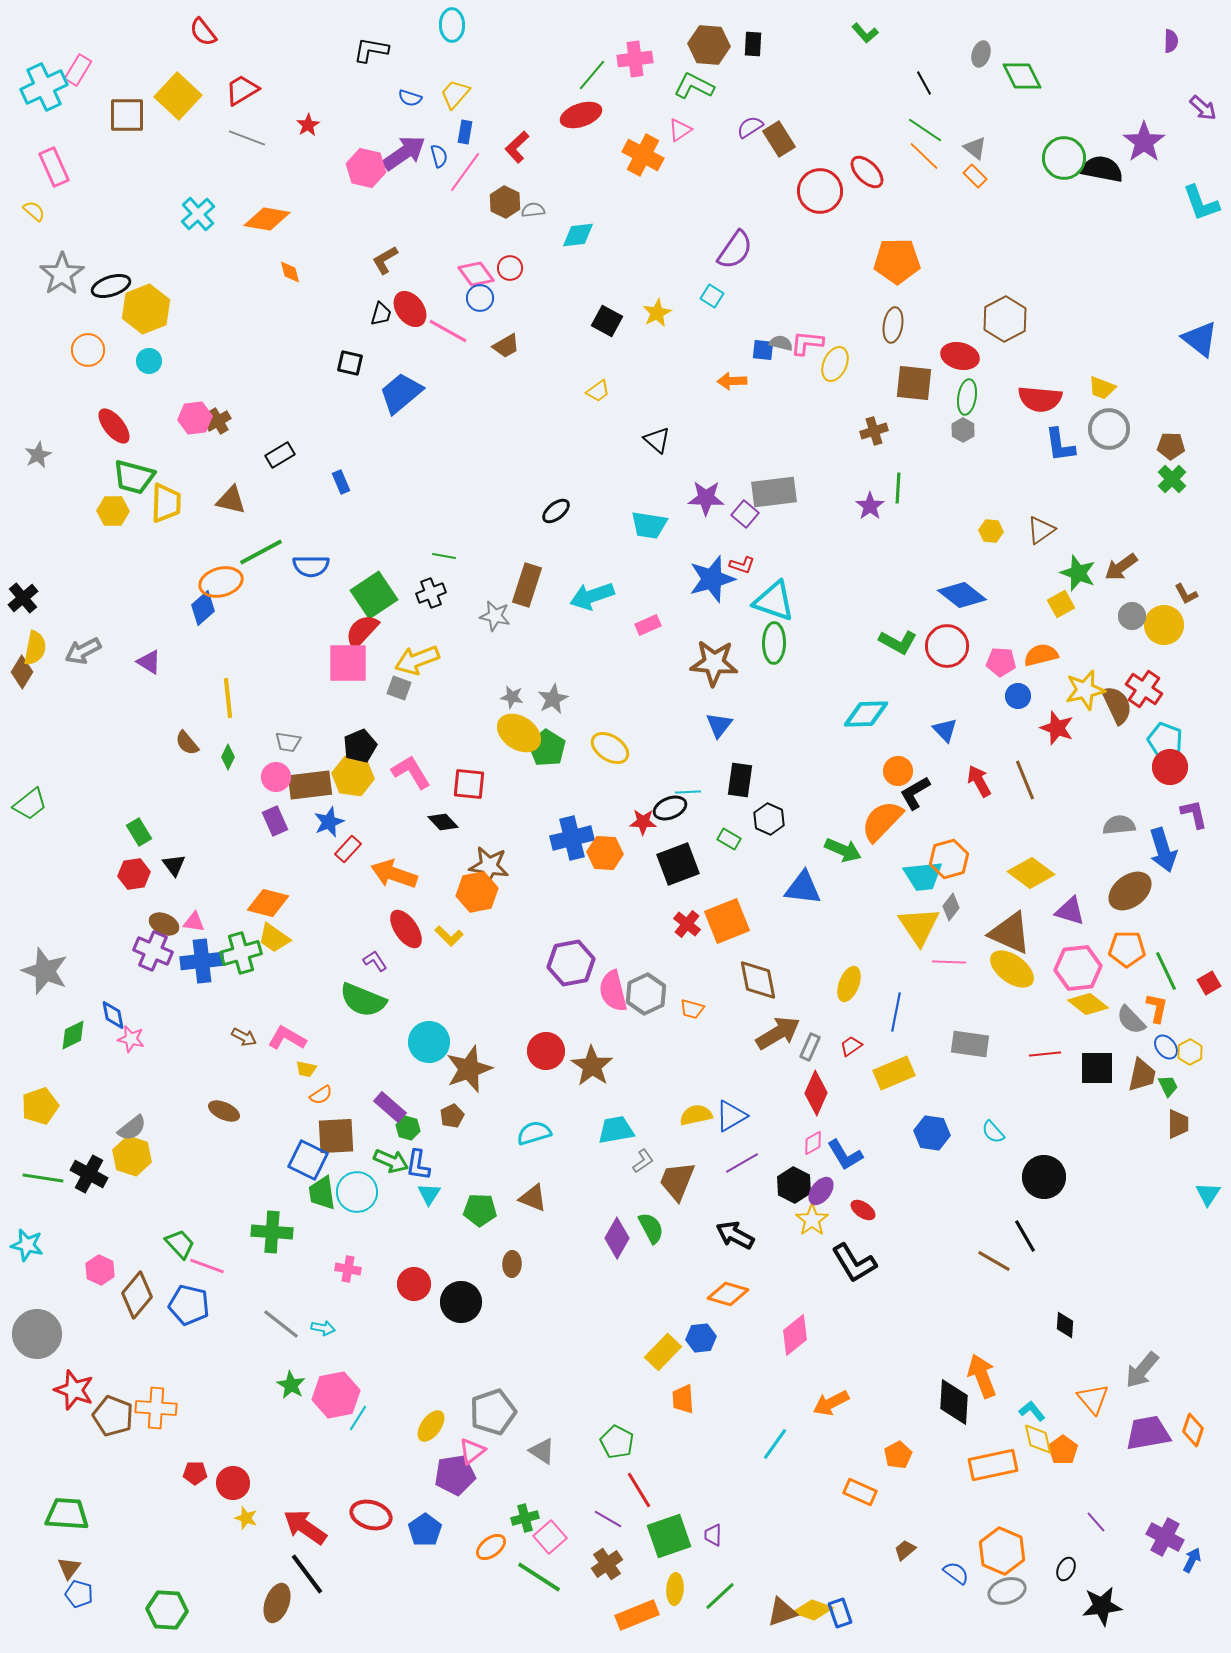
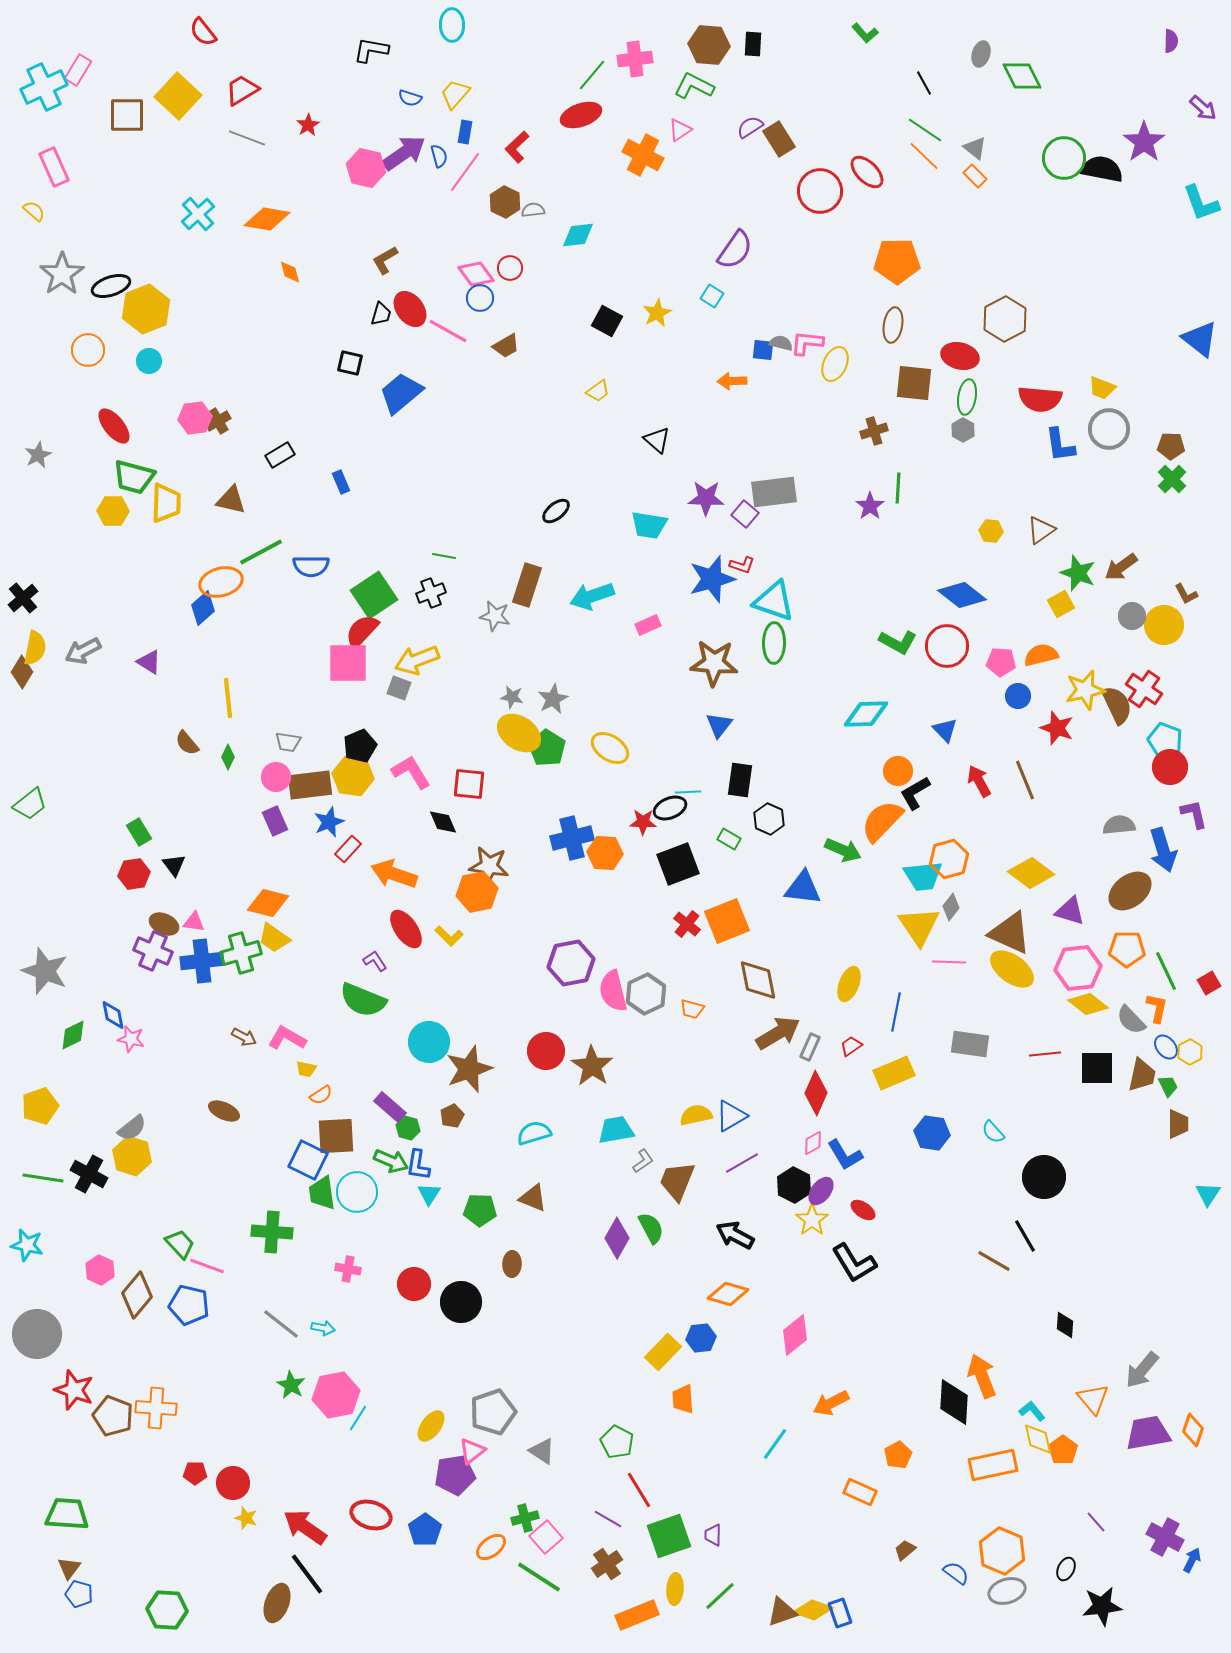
black diamond at (443, 822): rotated 20 degrees clockwise
pink square at (550, 1537): moved 4 px left
